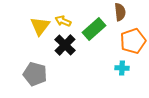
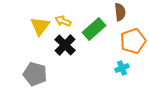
cyan cross: rotated 24 degrees counterclockwise
